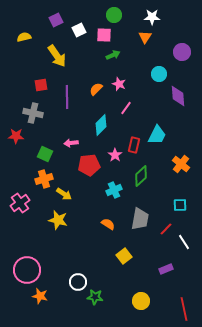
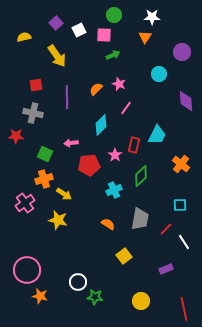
purple square at (56, 20): moved 3 px down; rotated 16 degrees counterclockwise
red square at (41, 85): moved 5 px left
purple diamond at (178, 96): moved 8 px right, 5 px down
pink cross at (20, 203): moved 5 px right
